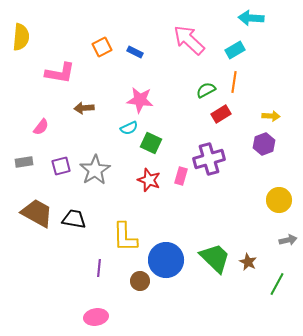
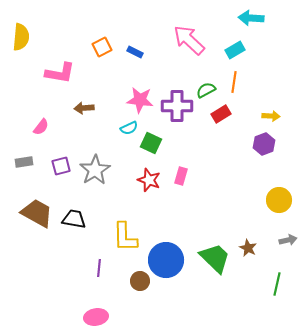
purple cross: moved 32 px left, 53 px up; rotated 16 degrees clockwise
brown star: moved 14 px up
green line: rotated 15 degrees counterclockwise
